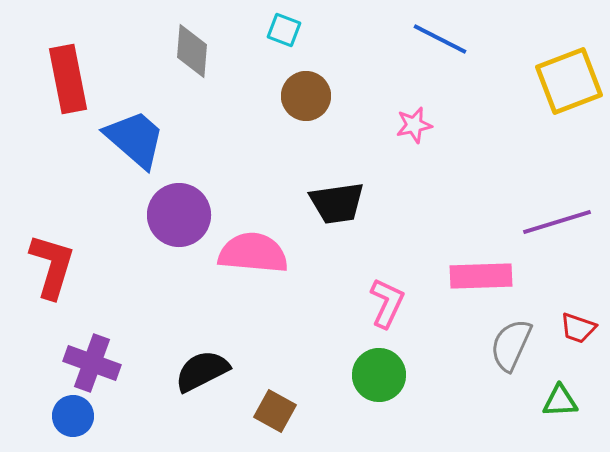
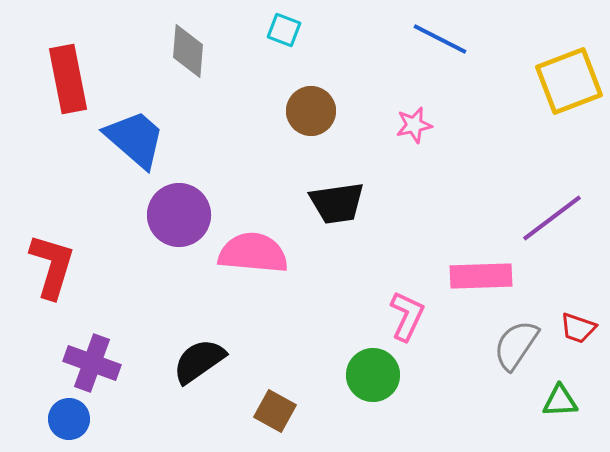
gray diamond: moved 4 px left
brown circle: moved 5 px right, 15 px down
purple line: moved 5 px left, 4 px up; rotated 20 degrees counterclockwise
pink L-shape: moved 20 px right, 13 px down
gray semicircle: moved 5 px right; rotated 10 degrees clockwise
black semicircle: moved 3 px left, 10 px up; rotated 8 degrees counterclockwise
green circle: moved 6 px left
blue circle: moved 4 px left, 3 px down
